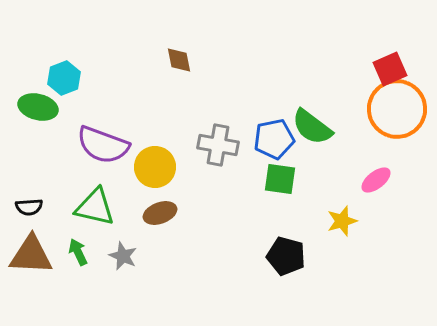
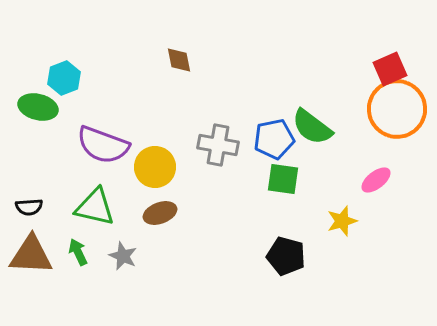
green square: moved 3 px right
